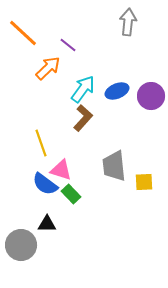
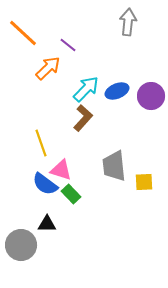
cyan arrow: moved 3 px right; rotated 8 degrees clockwise
